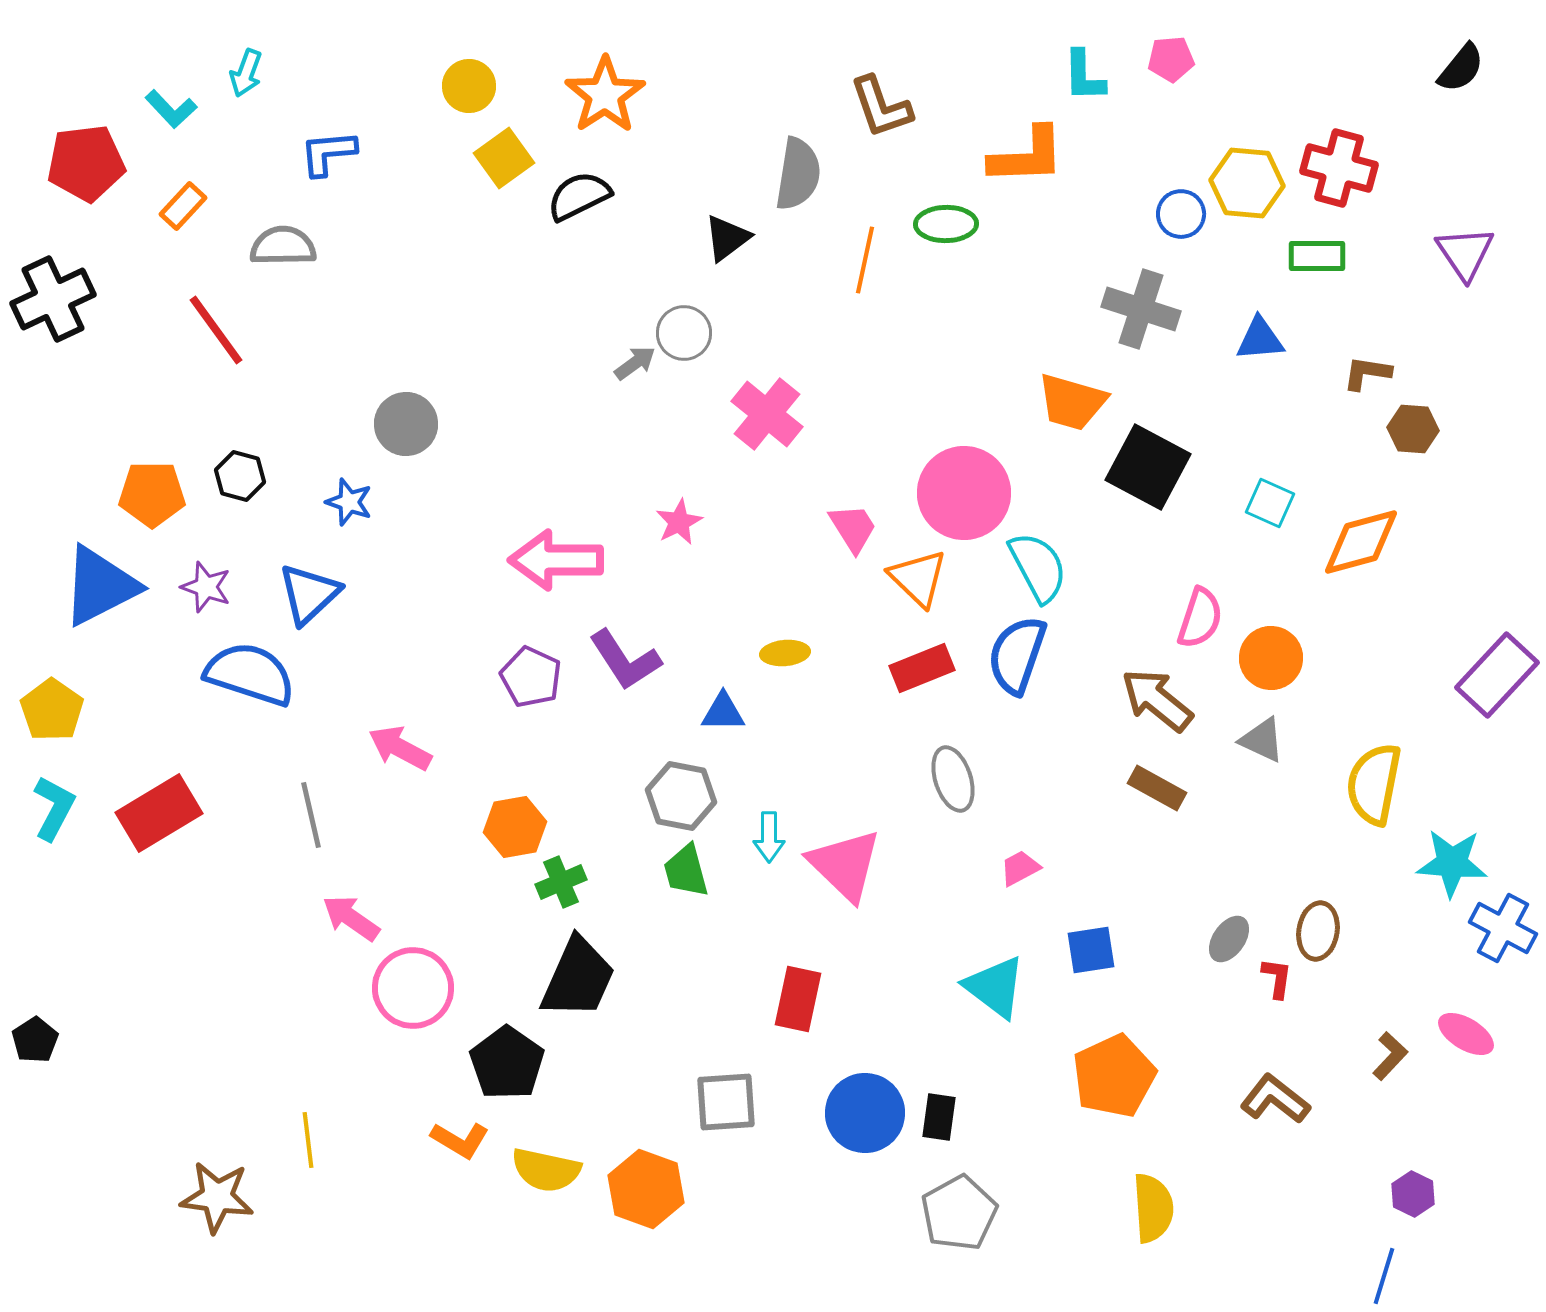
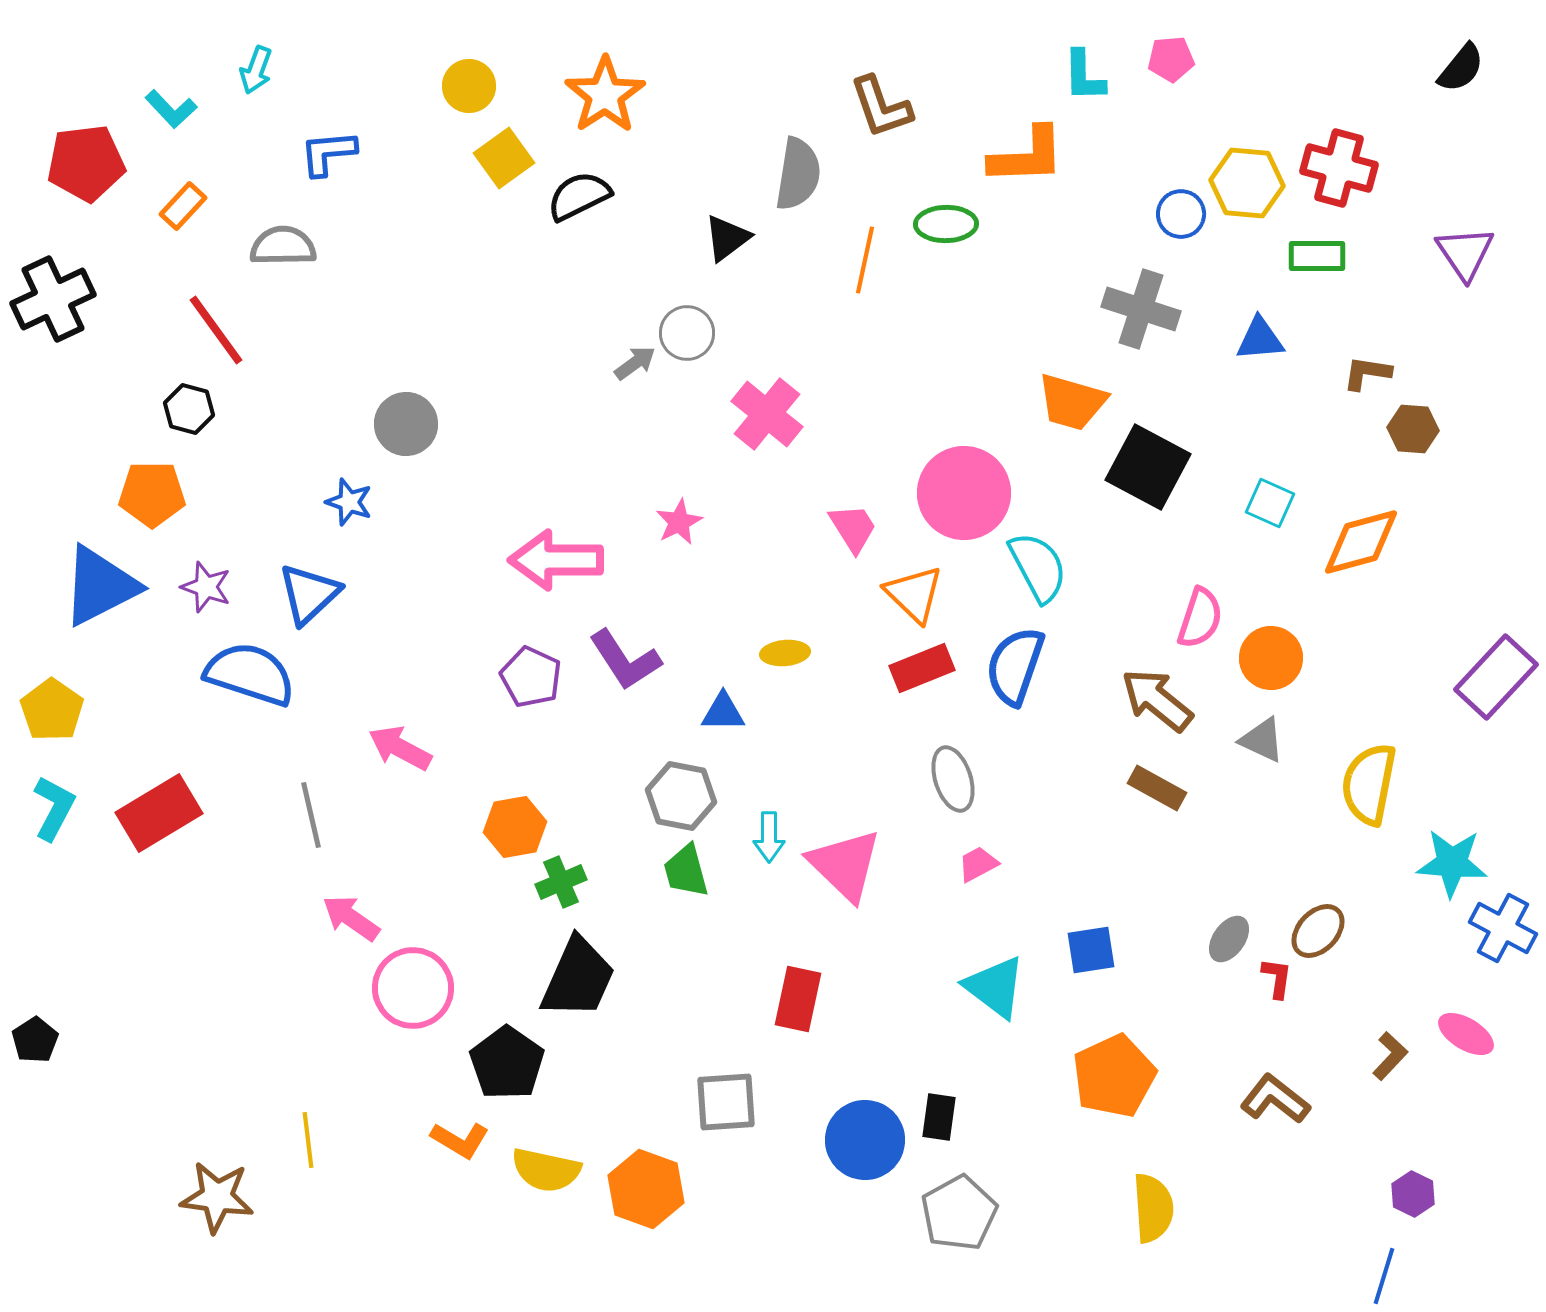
cyan arrow at (246, 73): moved 10 px right, 3 px up
gray circle at (684, 333): moved 3 px right
black hexagon at (240, 476): moved 51 px left, 67 px up
orange triangle at (918, 578): moved 4 px left, 16 px down
blue semicircle at (1017, 655): moved 2 px left, 11 px down
purple rectangle at (1497, 675): moved 1 px left, 2 px down
yellow semicircle at (1374, 784): moved 5 px left
pink trapezoid at (1020, 868): moved 42 px left, 4 px up
brown ellipse at (1318, 931): rotated 34 degrees clockwise
blue circle at (865, 1113): moved 27 px down
